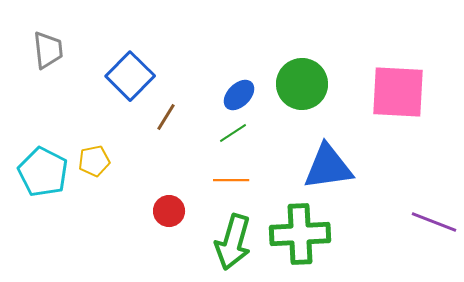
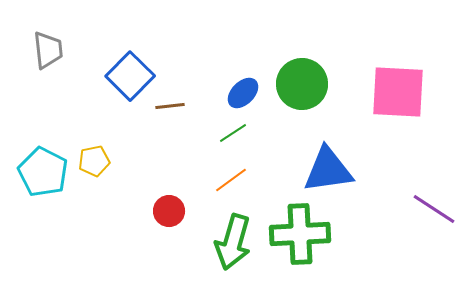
blue ellipse: moved 4 px right, 2 px up
brown line: moved 4 px right, 11 px up; rotated 52 degrees clockwise
blue triangle: moved 3 px down
orange line: rotated 36 degrees counterclockwise
purple line: moved 13 px up; rotated 12 degrees clockwise
